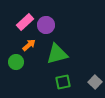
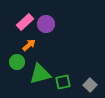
purple circle: moved 1 px up
green triangle: moved 17 px left, 20 px down
green circle: moved 1 px right
gray square: moved 5 px left, 3 px down
